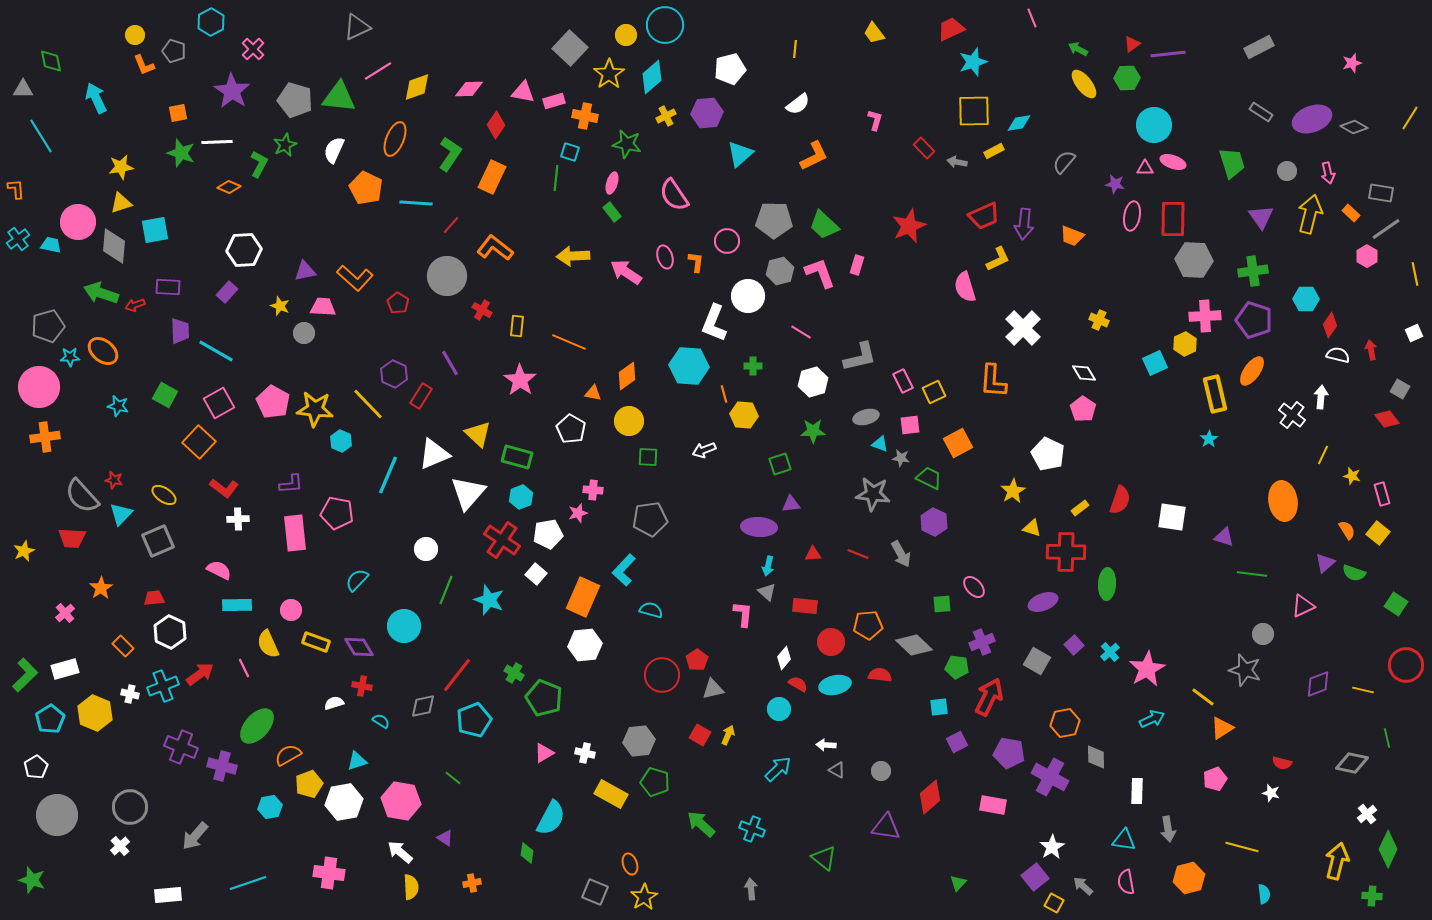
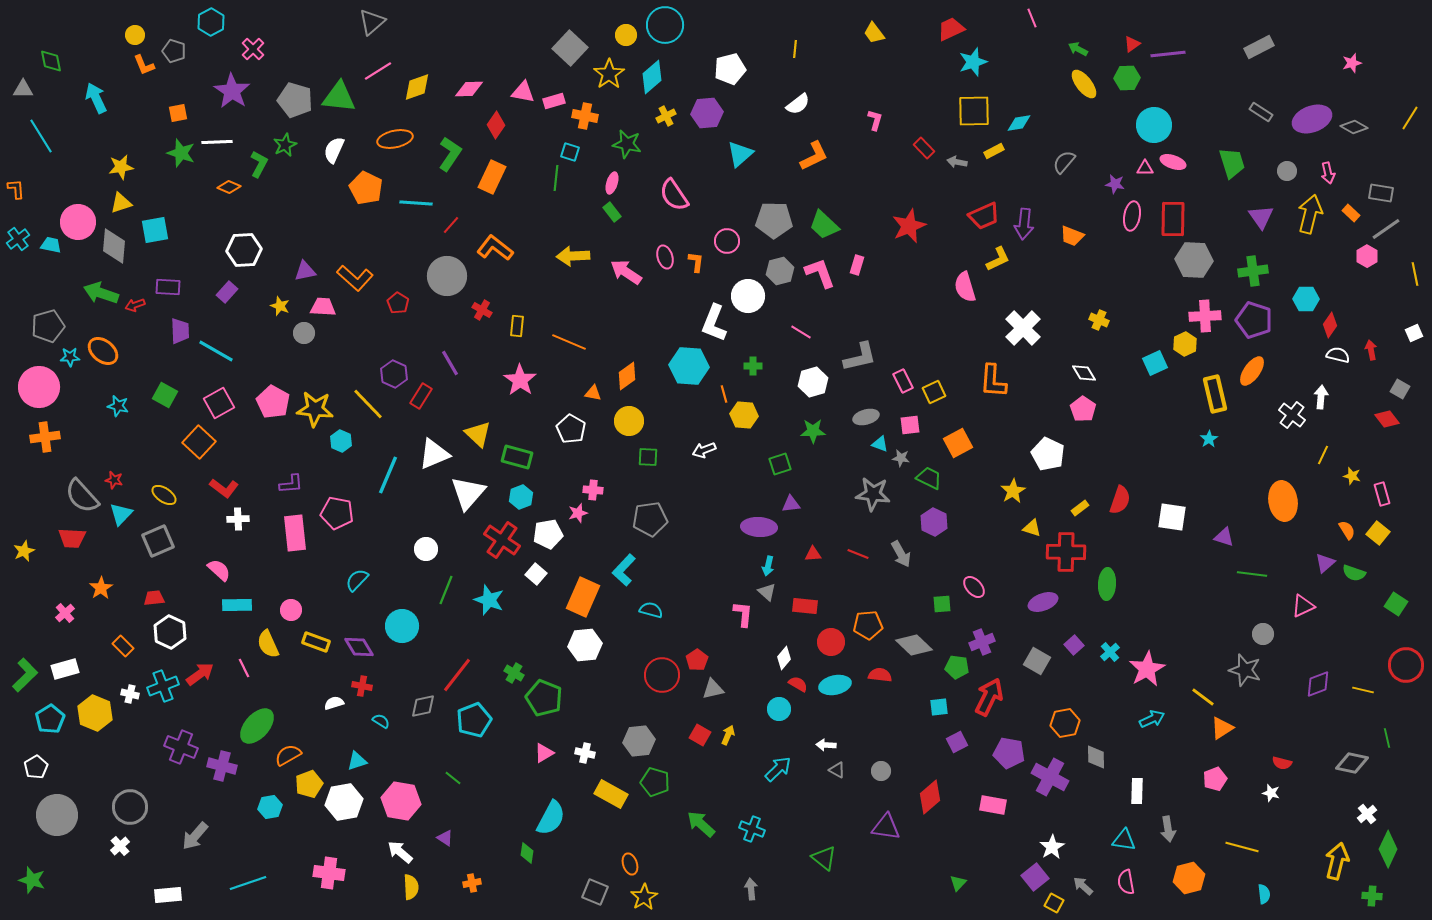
gray triangle at (357, 27): moved 15 px right, 5 px up; rotated 16 degrees counterclockwise
orange ellipse at (395, 139): rotated 56 degrees clockwise
pink semicircle at (219, 570): rotated 15 degrees clockwise
cyan circle at (404, 626): moved 2 px left
